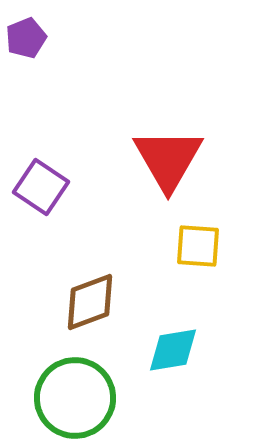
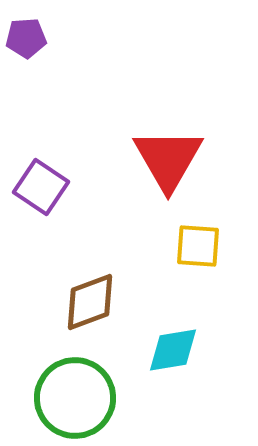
purple pentagon: rotated 18 degrees clockwise
